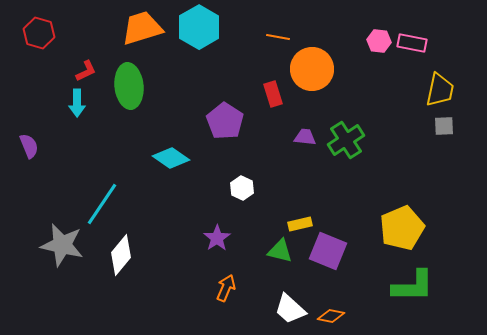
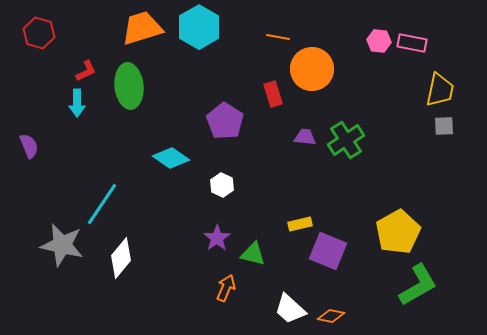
white hexagon: moved 20 px left, 3 px up
yellow pentagon: moved 4 px left, 4 px down; rotated 6 degrees counterclockwise
green triangle: moved 27 px left, 3 px down
white diamond: moved 3 px down
green L-shape: moved 5 px right, 1 px up; rotated 30 degrees counterclockwise
